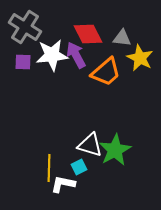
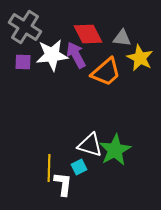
white L-shape: rotated 85 degrees clockwise
